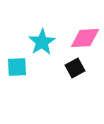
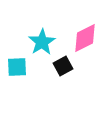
pink diamond: rotated 24 degrees counterclockwise
black square: moved 12 px left, 2 px up
